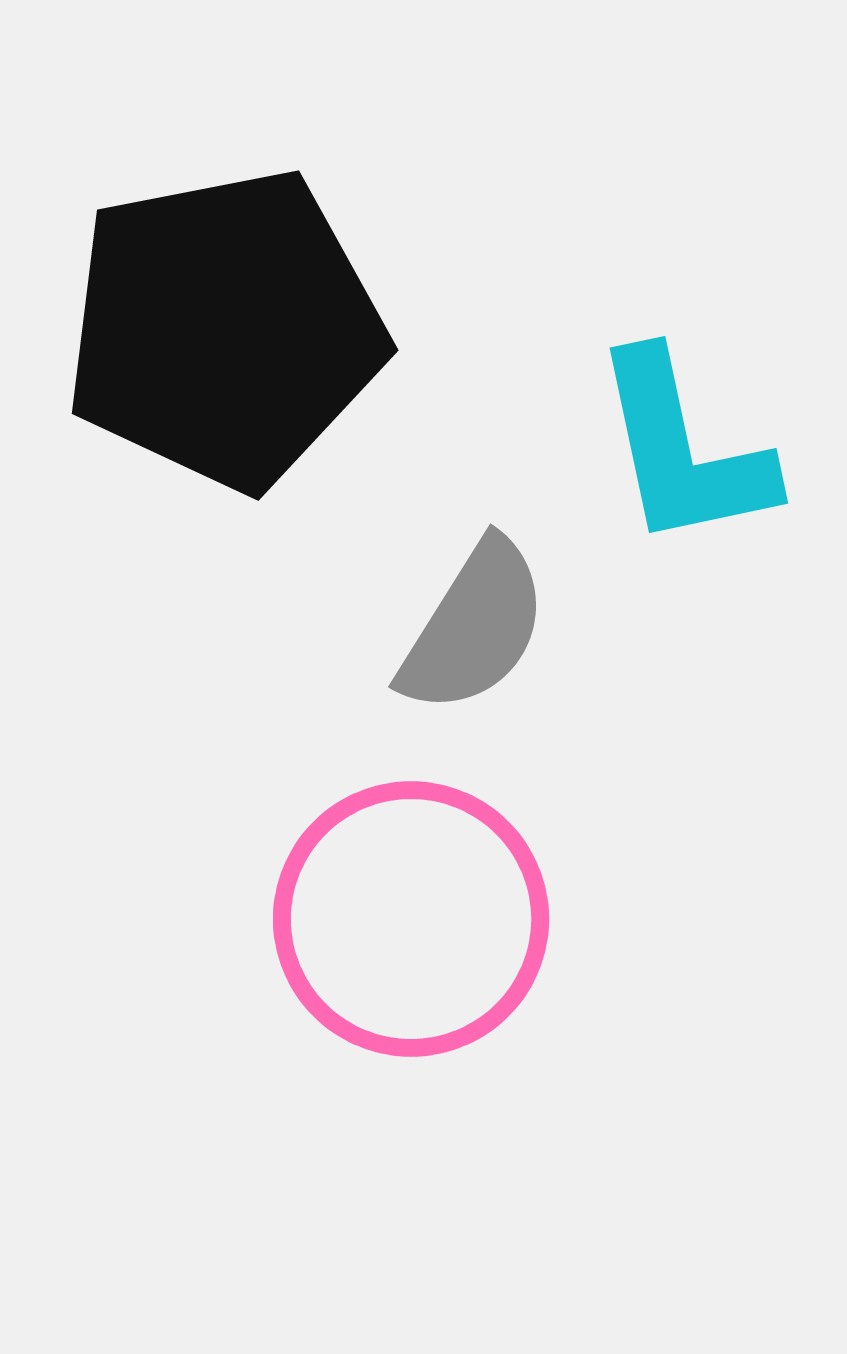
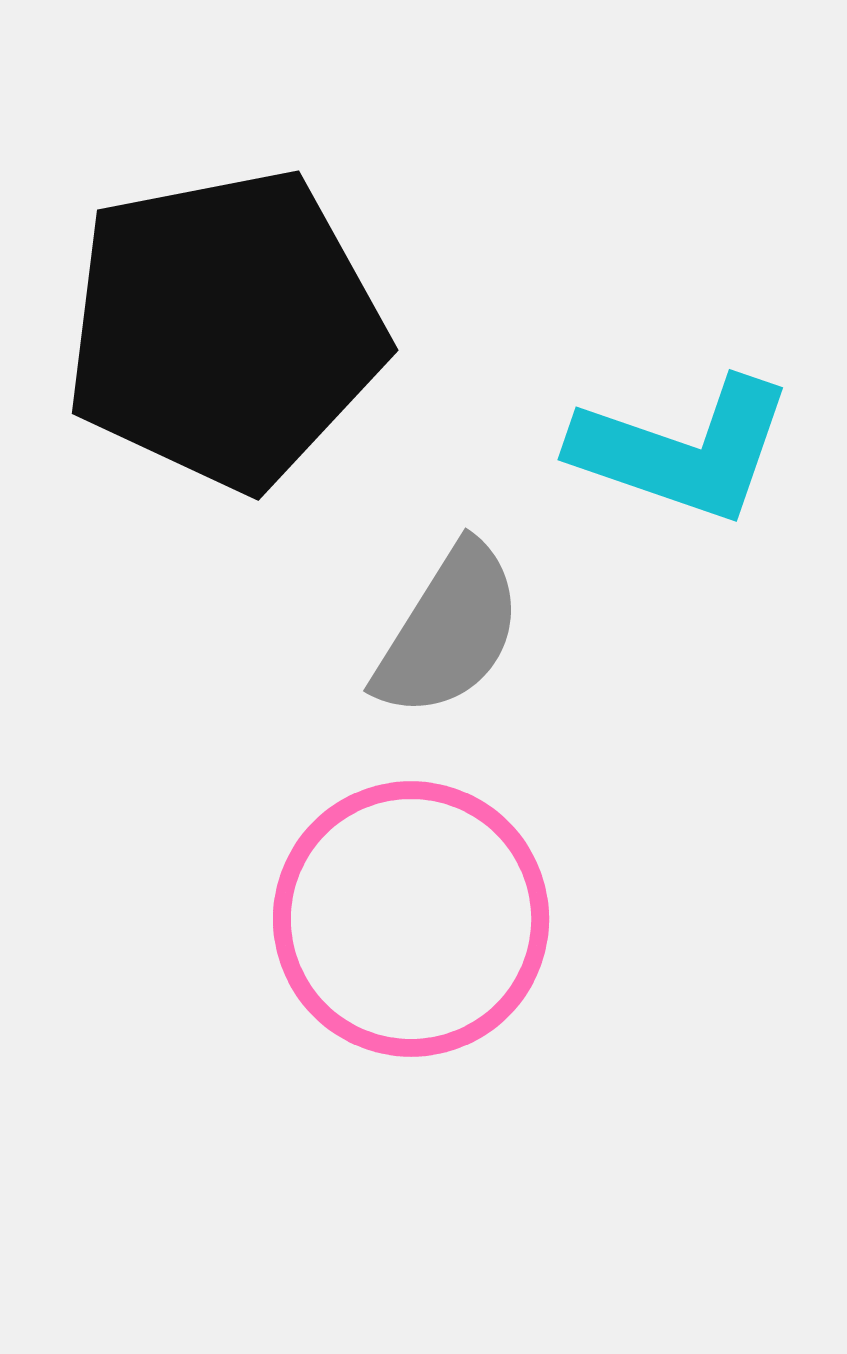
cyan L-shape: rotated 59 degrees counterclockwise
gray semicircle: moved 25 px left, 4 px down
